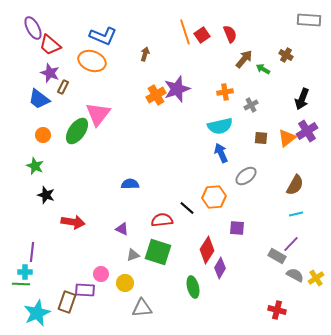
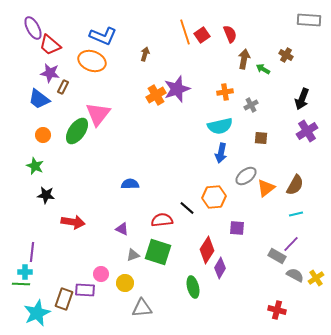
brown arrow at (244, 59): rotated 30 degrees counterclockwise
purple star at (50, 73): rotated 12 degrees counterclockwise
orange triangle at (287, 138): moved 21 px left, 50 px down
blue arrow at (221, 153): rotated 144 degrees counterclockwise
black star at (46, 195): rotated 12 degrees counterclockwise
brown rectangle at (67, 302): moved 3 px left, 3 px up
